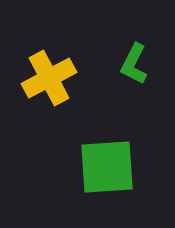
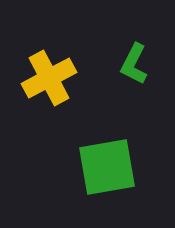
green square: rotated 6 degrees counterclockwise
